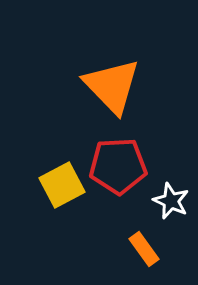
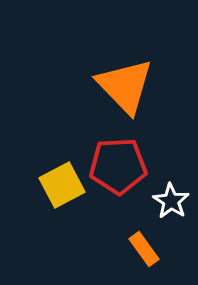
orange triangle: moved 13 px right
white star: rotated 9 degrees clockwise
